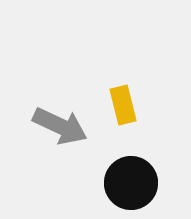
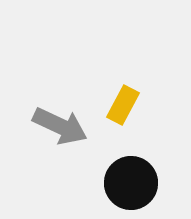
yellow rectangle: rotated 42 degrees clockwise
